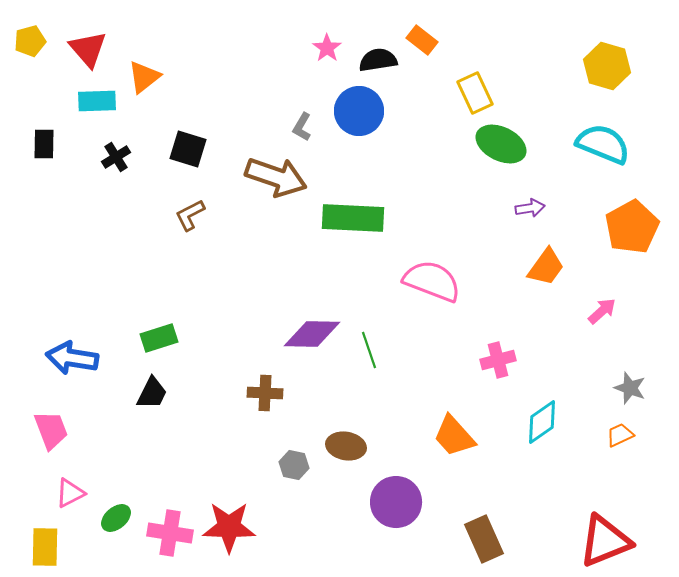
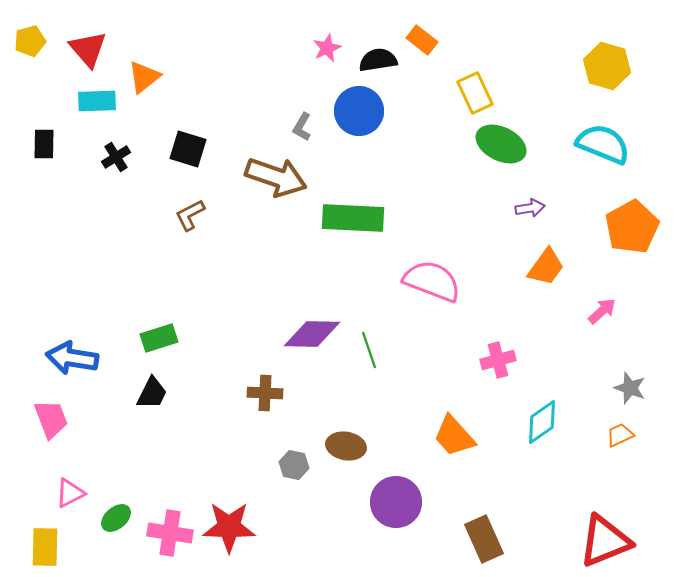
pink star at (327, 48): rotated 12 degrees clockwise
pink trapezoid at (51, 430): moved 11 px up
